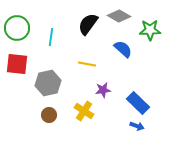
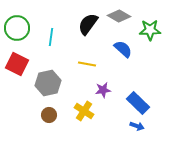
red square: rotated 20 degrees clockwise
